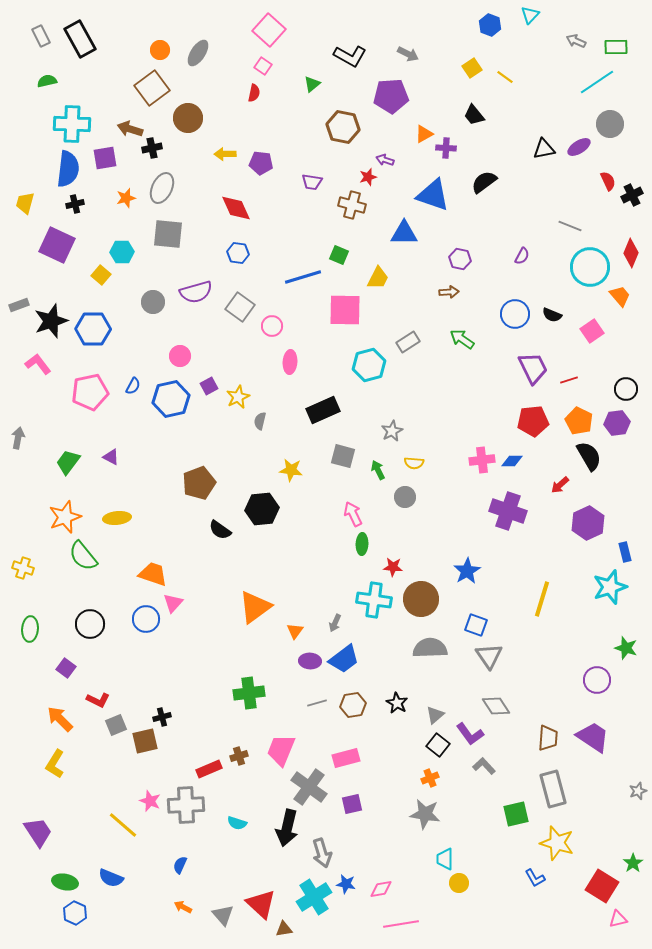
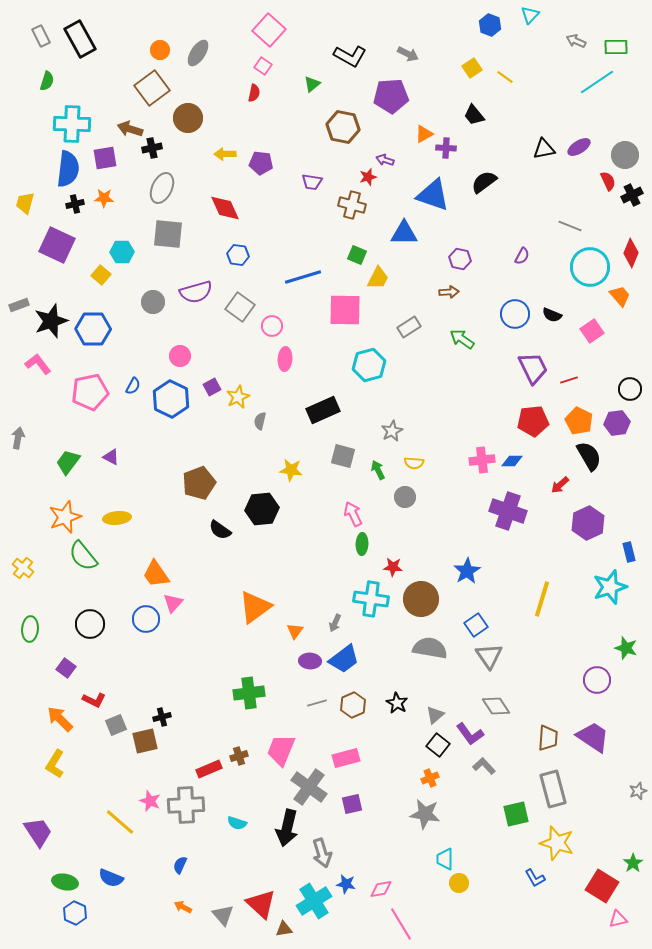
green semicircle at (47, 81): rotated 120 degrees clockwise
gray circle at (610, 124): moved 15 px right, 31 px down
orange star at (126, 198): moved 22 px left; rotated 18 degrees clockwise
red diamond at (236, 208): moved 11 px left
blue hexagon at (238, 253): moved 2 px down
green square at (339, 255): moved 18 px right
gray rectangle at (408, 342): moved 1 px right, 15 px up
pink ellipse at (290, 362): moved 5 px left, 3 px up
purple square at (209, 386): moved 3 px right, 1 px down
black circle at (626, 389): moved 4 px right
blue hexagon at (171, 399): rotated 21 degrees counterclockwise
blue rectangle at (625, 552): moved 4 px right
yellow cross at (23, 568): rotated 20 degrees clockwise
orange trapezoid at (153, 574): moved 3 px right; rotated 144 degrees counterclockwise
cyan cross at (374, 600): moved 3 px left, 1 px up
blue square at (476, 625): rotated 35 degrees clockwise
gray semicircle at (430, 648): rotated 12 degrees clockwise
red L-shape at (98, 700): moved 4 px left
brown hexagon at (353, 705): rotated 15 degrees counterclockwise
yellow line at (123, 825): moved 3 px left, 3 px up
cyan cross at (314, 897): moved 4 px down
pink line at (401, 924): rotated 68 degrees clockwise
